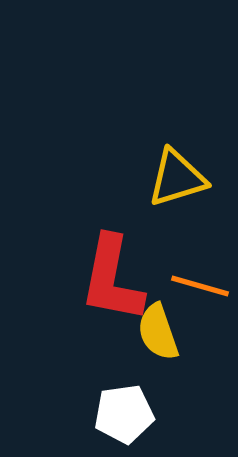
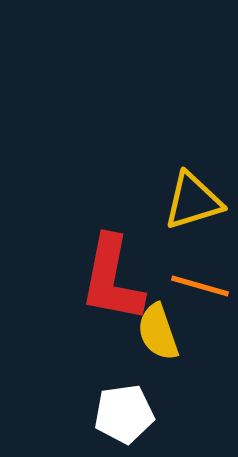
yellow triangle: moved 16 px right, 23 px down
